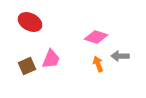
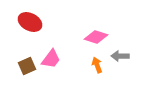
pink trapezoid: rotated 15 degrees clockwise
orange arrow: moved 1 px left, 1 px down
